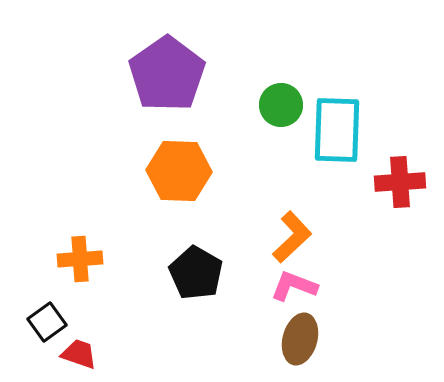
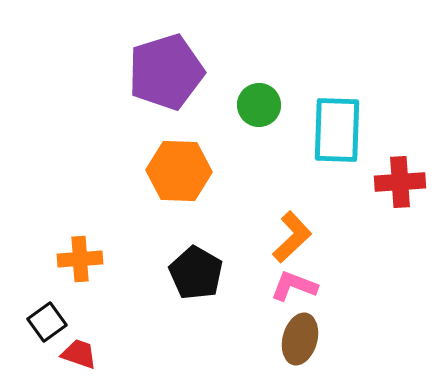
purple pentagon: moved 1 px left, 2 px up; rotated 18 degrees clockwise
green circle: moved 22 px left
